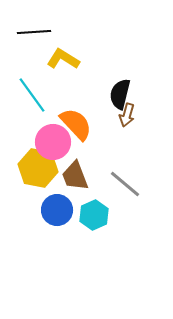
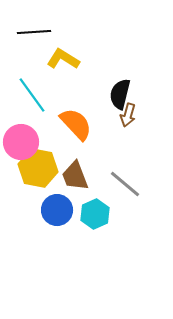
brown arrow: moved 1 px right
pink circle: moved 32 px left
cyan hexagon: moved 1 px right, 1 px up
